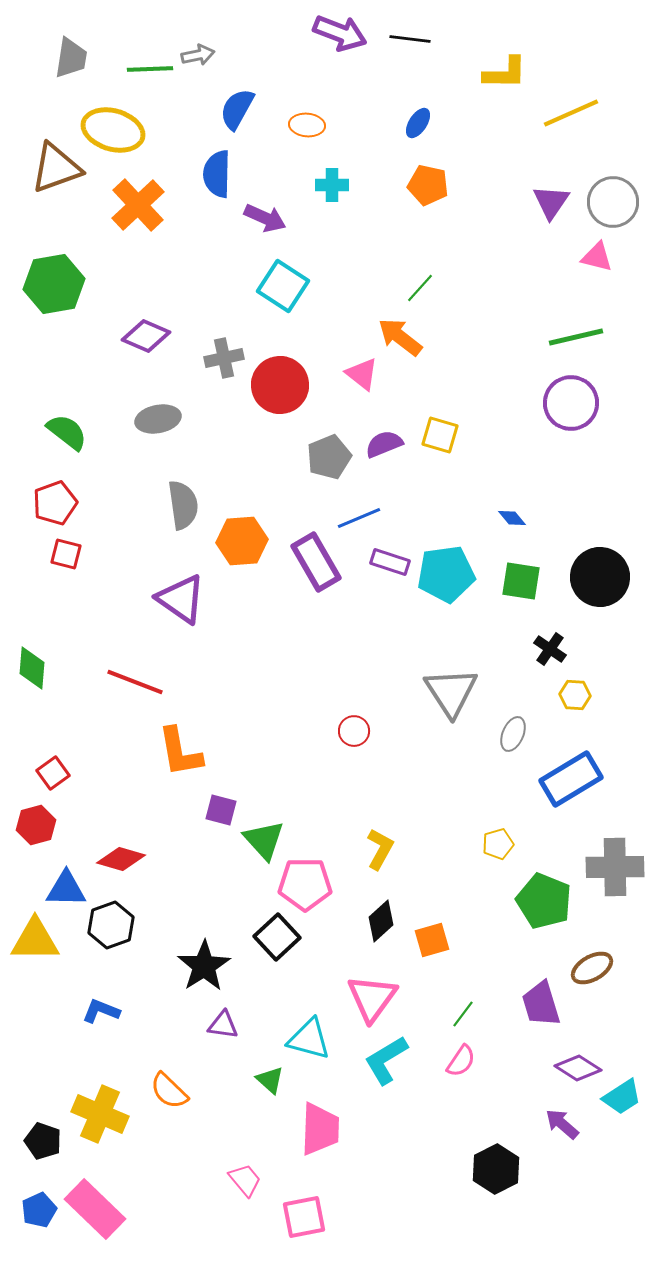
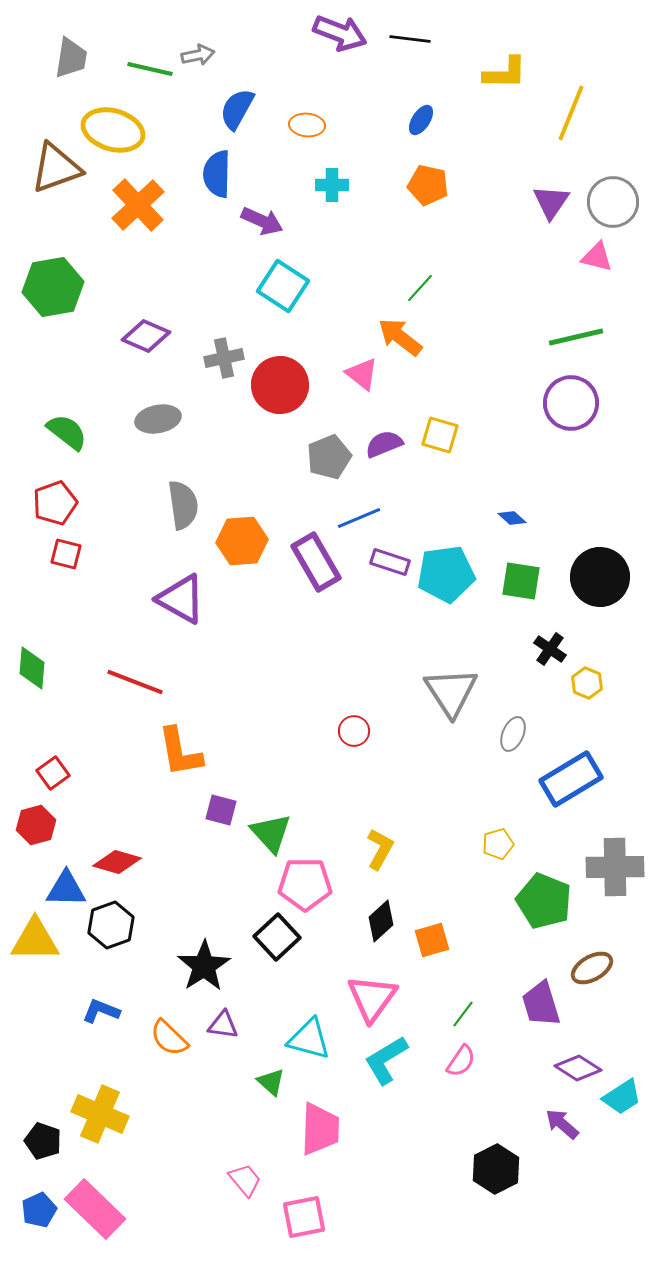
green line at (150, 69): rotated 15 degrees clockwise
yellow line at (571, 113): rotated 44 degrees counterclockwise
blue ellipse at (418, 123): moved 3 px right, 3 px up
purple arrow at (265, 218): moved 3 px left, 3 px down
green hexagon at (54, 284): moved 1 px left, 3 px down
blue diamond at (512, 518): rotated 8 degrees counterclockwise
purple triangle at (181, 599): rotated 6 degrees counterclockwise
yellow hexagon at (575, 695): moved 12 px right, 12 px up; rotated 20 degrees clockwise
green triangle at (264, 840): moved 7 px right, 7 px up
red diamond at (121, 859): moved 4 px left, 3 px down
green triangle at (270, 1080): moved 1 px right, 2 px down
orange semicircle at (169, 1091): moved 53 px up
